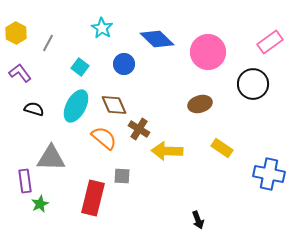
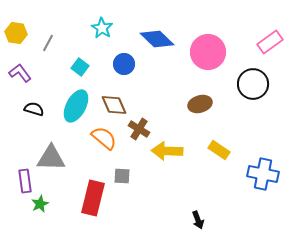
yellow hexagon: rotated 20 degrees counterclockwise
yellow rectangle: moved 3 px left, 2 px down
blue cross: moved 6 px left
